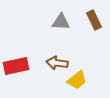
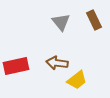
gray triangle: rotated 48 degrees clockwise
